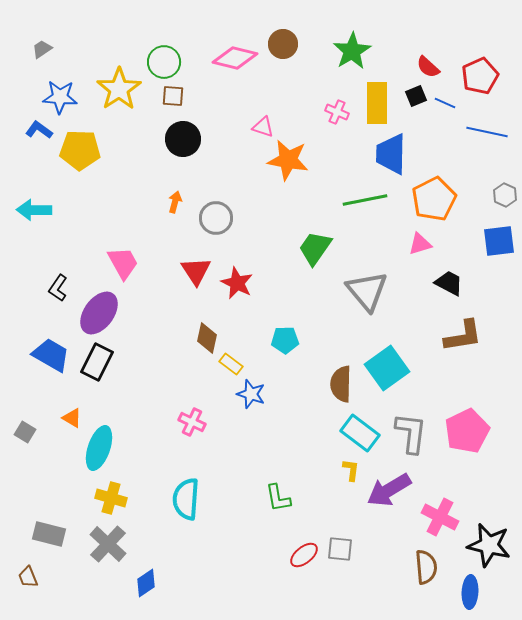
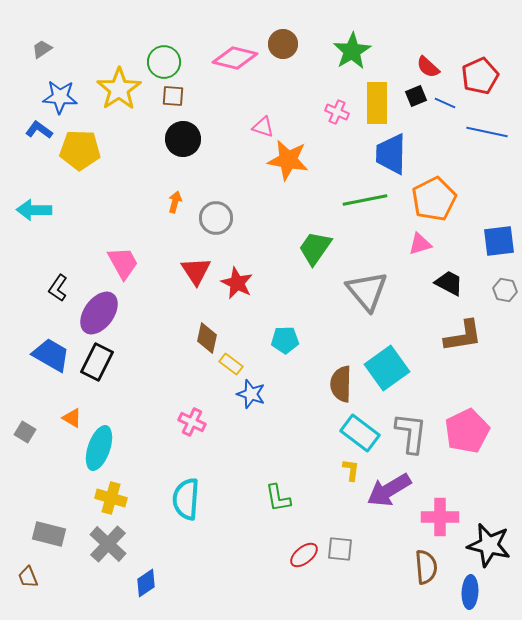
gray hexagon at (505, 195): moved 95 px down; rotated 15 degrees counterclockwise
pink cross at (440, 517): rotated 27 degrees counterclockwise
